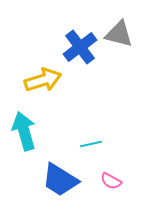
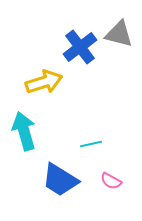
yellow arrow: moved 1 px right, 2 px down
